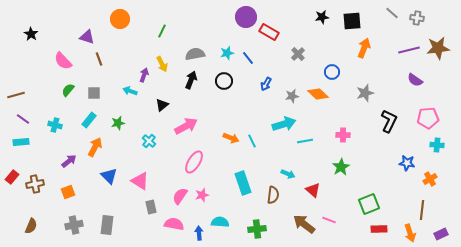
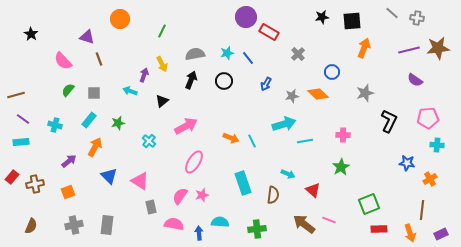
black triangle at (162, 105): moved 4 px up
